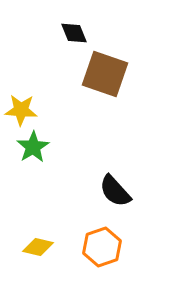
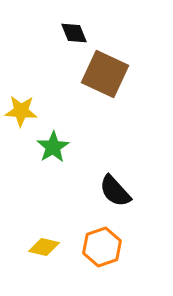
brown square: rotated 6 degrees clockwise
yellow star: moved 1 px down
green star: moved 20 px right
yellow diamond: moved 6 px right
